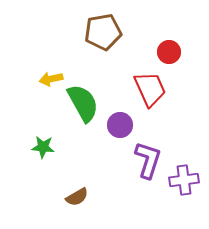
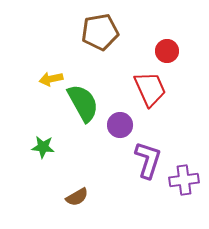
brown pentagon: moved 3 px left
red circle: moved 2 px left, 1 px up
